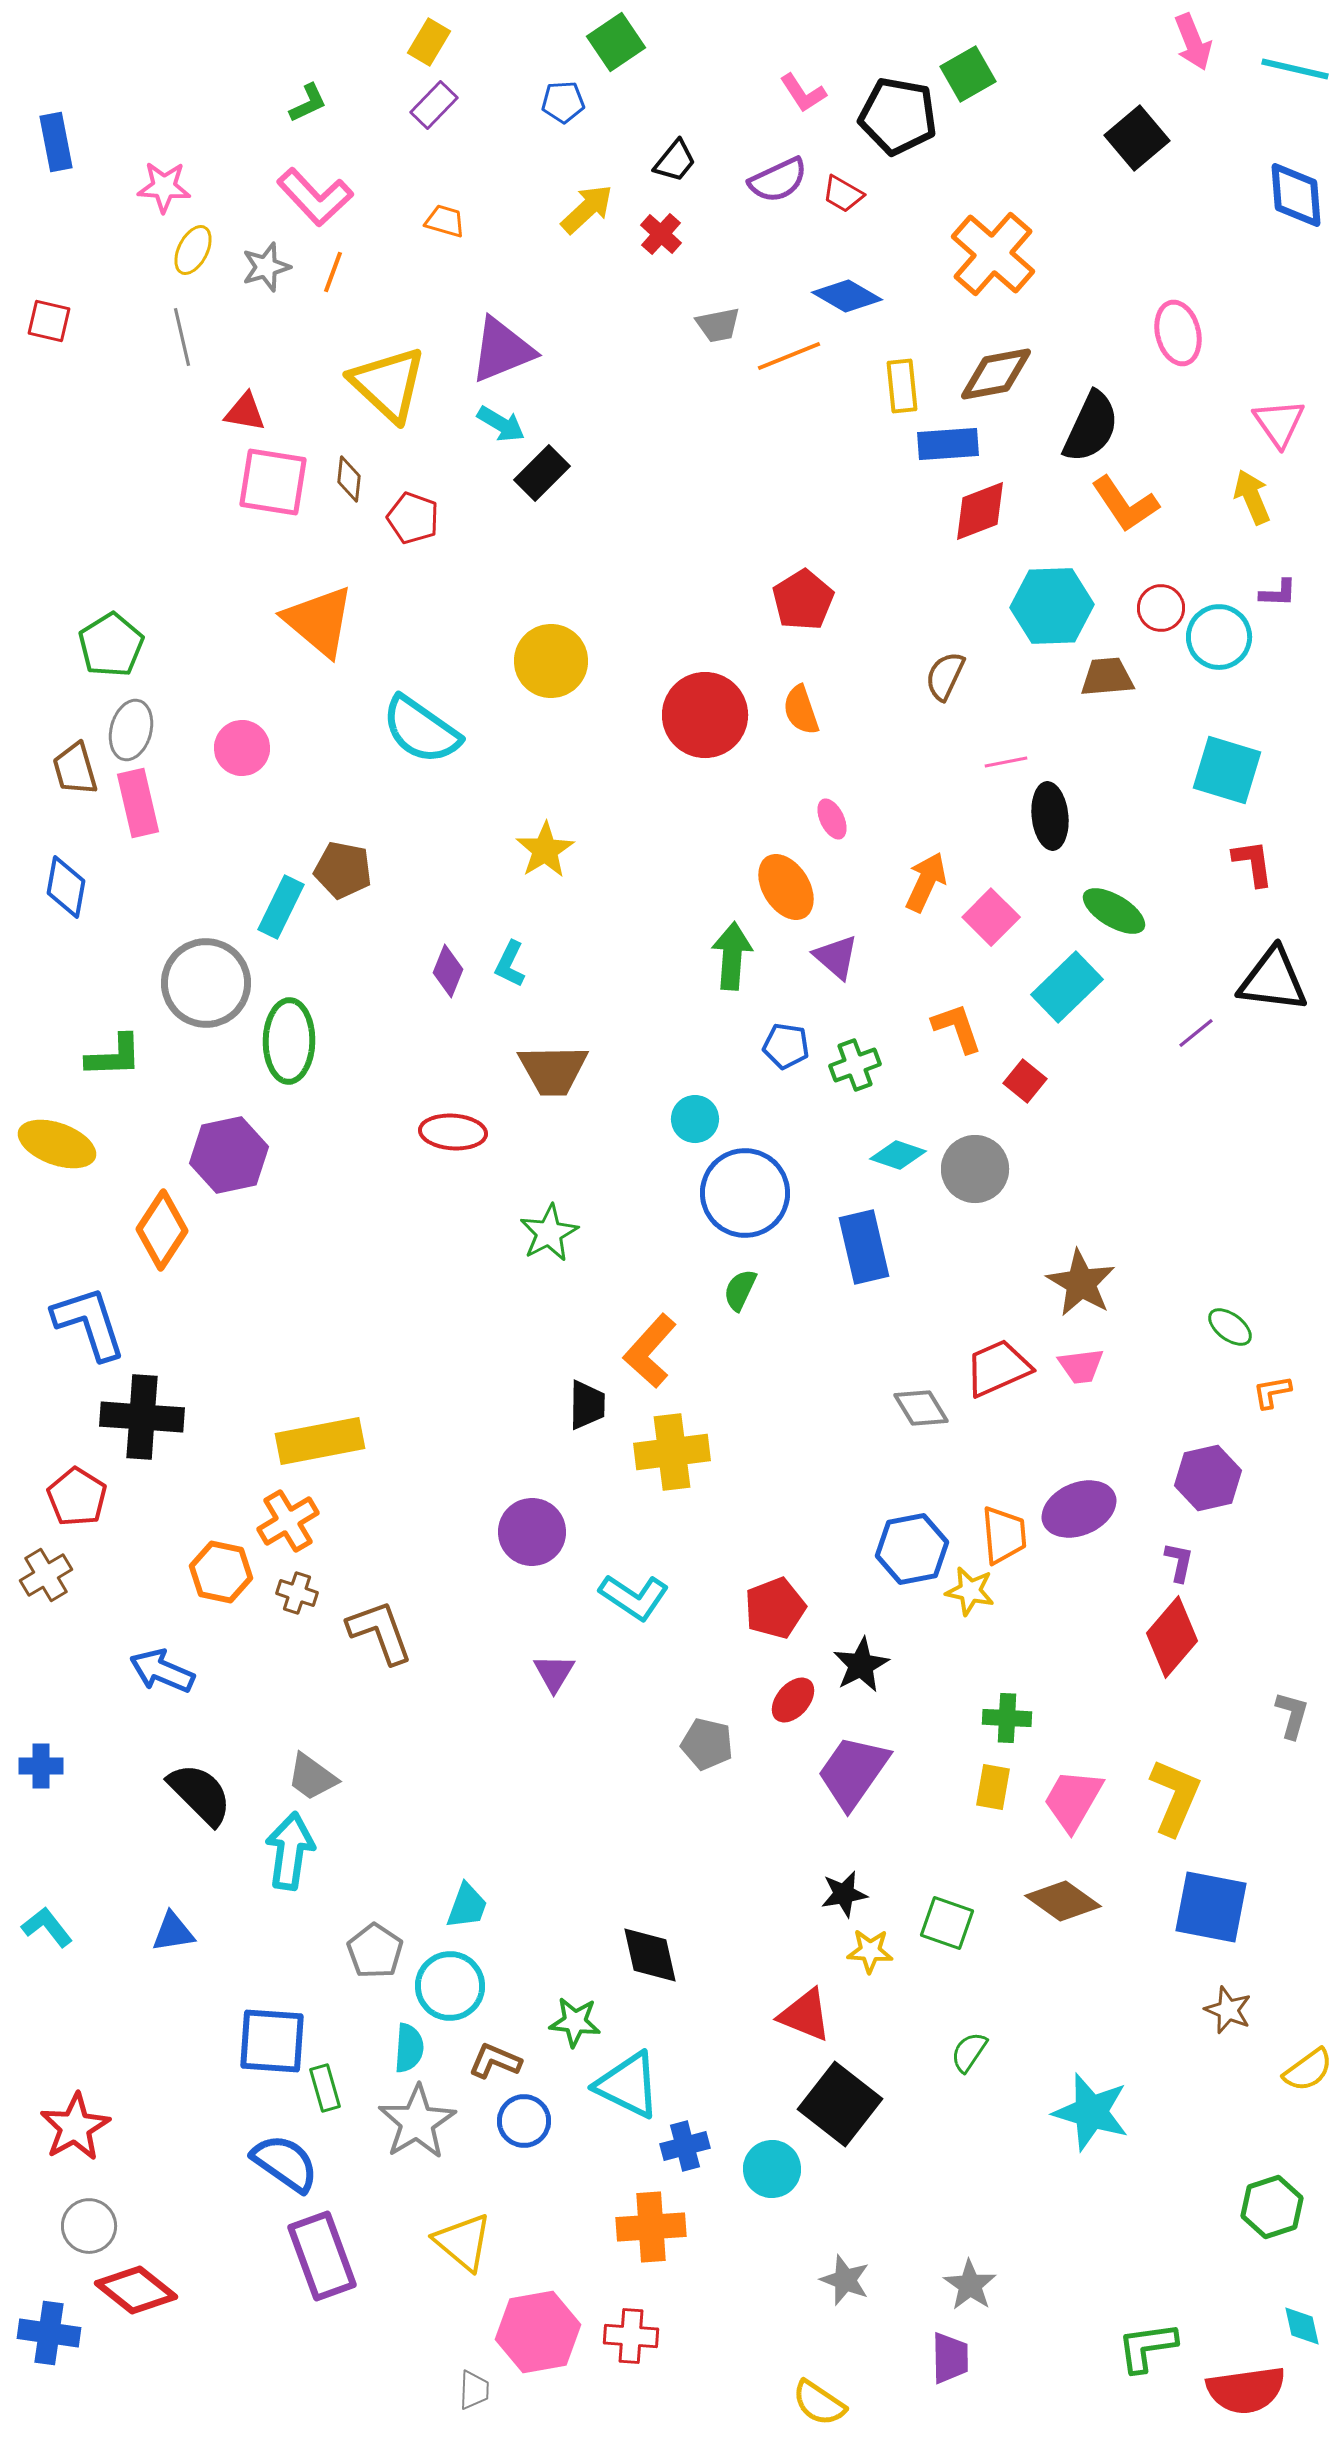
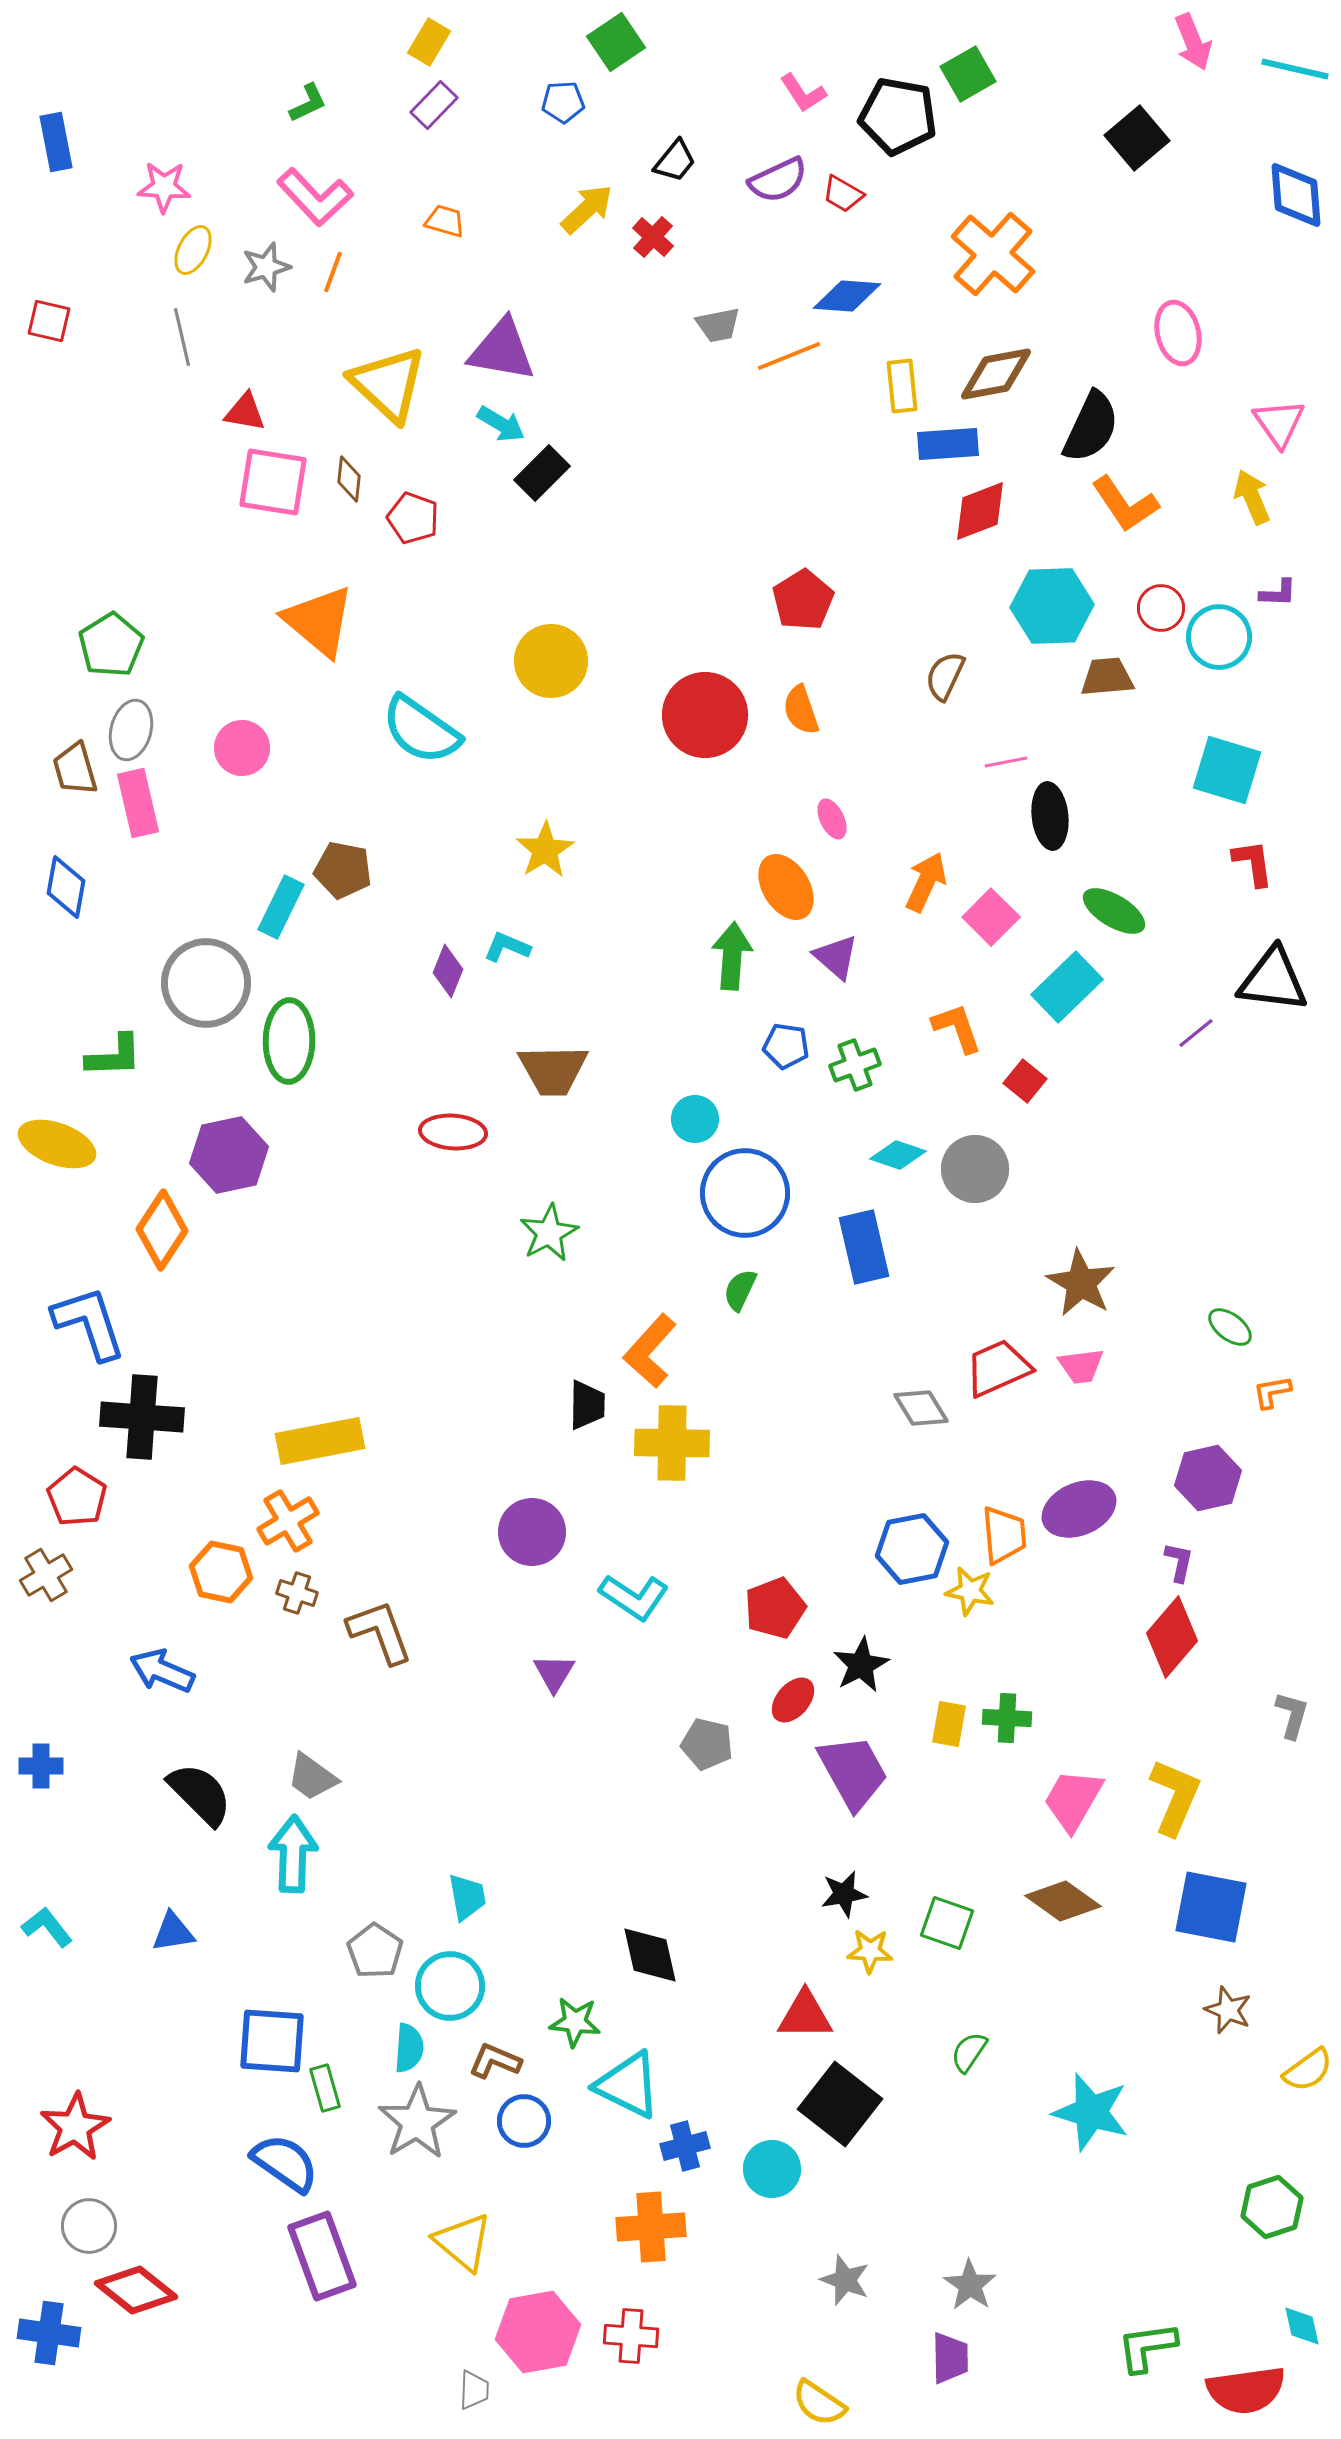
red cross at (661, 234): moved 8 px left, 3 px down
blue diamond at (847, 296): rotated 26 degrees counterclockwise
purple triangle at (502, 350): rotated 32 degrees clockwise
cyan L-shape at (510, 964): moved 3 px left, 17 px up; rotated 87 degrees clockwise
yellow cross at (672, 1452): moved 9 px up; rotated 8 degrees clockwise
purple trapezoid at (853, 1772): rotated 116 degrees clockwise
yellow rectangle at (993, 1787): moved 44 px left, 63 px up
cyan arrow at (290, 1851): moved 3 px right, 3 px down; rotated 6 degrees counterclockwise
cyan trapezoid at (467, 1906): moved 9 px up; rotated 30 degrees counterclockwise
red triangle at (805, 2015): rotated 22 degrees counterclockwise
